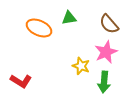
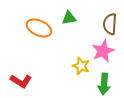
brown semicircle: moved 1 px right; rotated 45 degrees clockwise
pink star: moved 3 px left, 1 px up
green arrow: moved 2 px down
